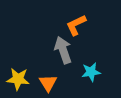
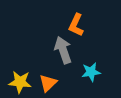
orange L-shape: rotated 40 degrees counterclockwise
yellow star: moved 2 px right, 3 px down
orange triangle: rotated 18 degrees clockwise
